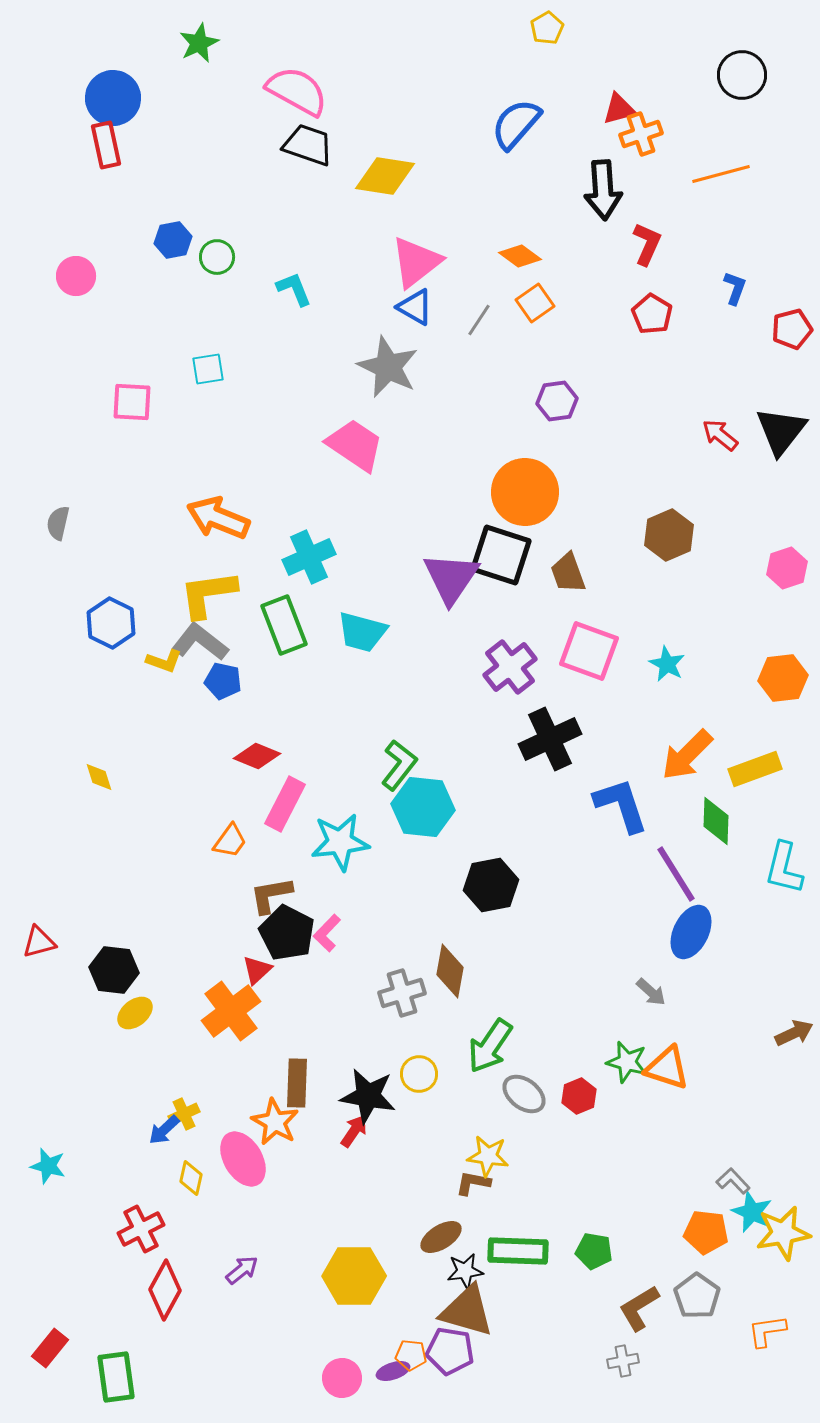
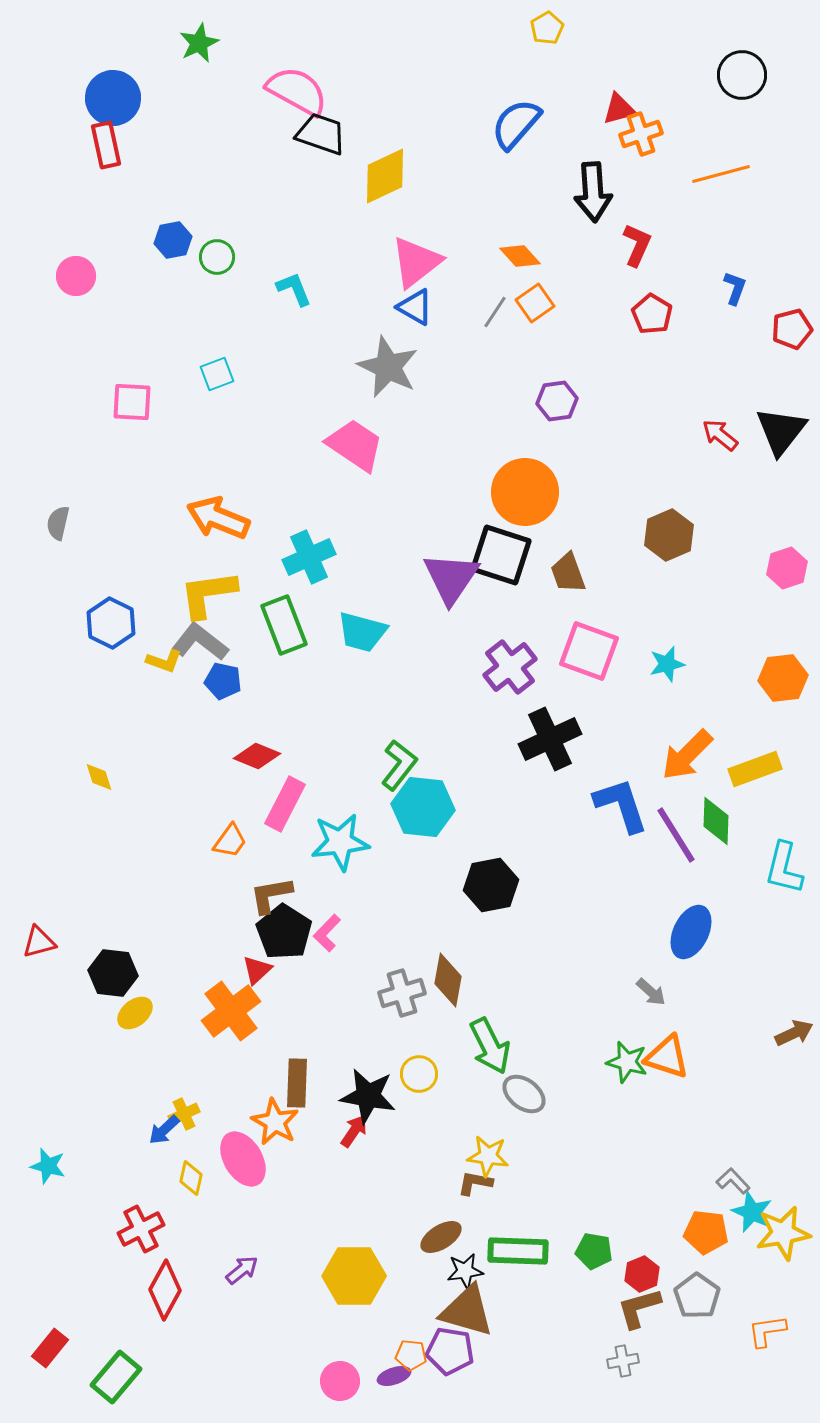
black trapezoid at (308, 145): moved 13 px right, 11 px up
yellow diamond at (385, 176): rotated 34 degrees counterclockwise
black arrow at (603, 190): moved 10 px left, 2 px down
red L-shape at (647, 244): moved 10 px left, 1 px down
orange diamond at (520, 256): rotated 12 degrees clockwise
gray line at (479, 320): moved 16 px right, 8 px up
cyan square at (208, 369): moved 9 px right, 5 px down; rotated 12 degrees counterclockwise
cyan star at (667, 664): rotated 30 degrees clockwise
purple line at (676, 874): moved 39 px up
black pentagon at (287, 933): moved 3 px left, 1 px up; rotated 6 degrees clockwise
black hexagon at (114, 970): moved 1 px left, 3 px down
brown diamond at (450, 971): moved 2 px left, 9 px down
green arrow at (490, 1046): rotated 60 degrees counterclockwise
orange triangle at (667, 1068): moved 11 px up
red hexagon at (579, 1096): moved 63 px right, 178 px down
brown L-shape at (473, 1183): moved 2 px right
brown L-shape at (639, 1308): rotated 15 degrees clockwise
purple ellipse at (393, 1371): moved 1 px right, 5 px down
green rectangle at (116, 1377): rotated 48 degrees clockwise
pink circle at (342, 1378): moved 2 px left, 3 px down
